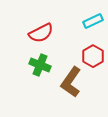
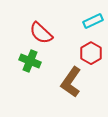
red semicircle: rotated 70 degrees clockwise
red hexagon: moved 2 px left, 3 px up
green cross: moved 10 px left, 4 px up
